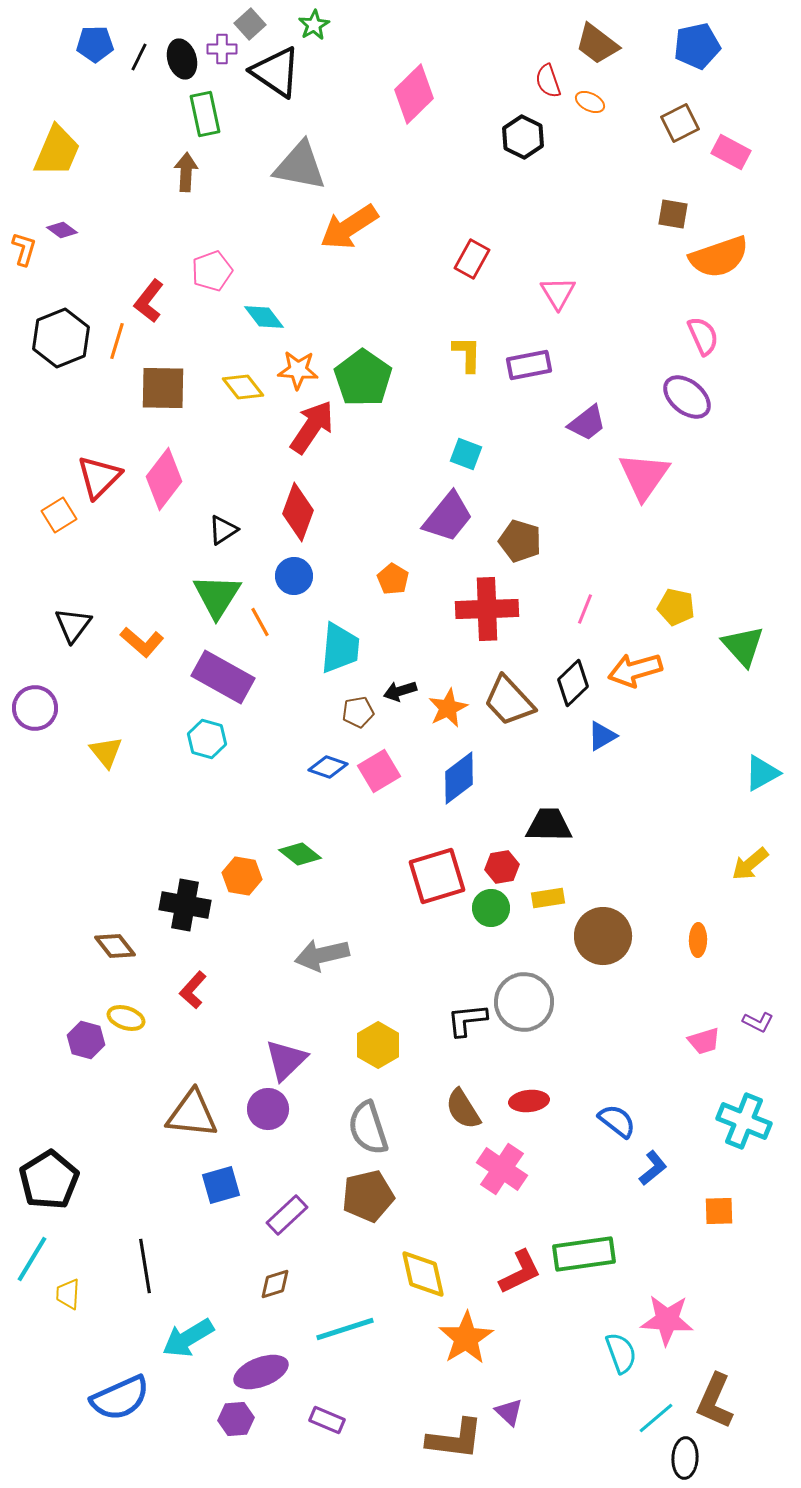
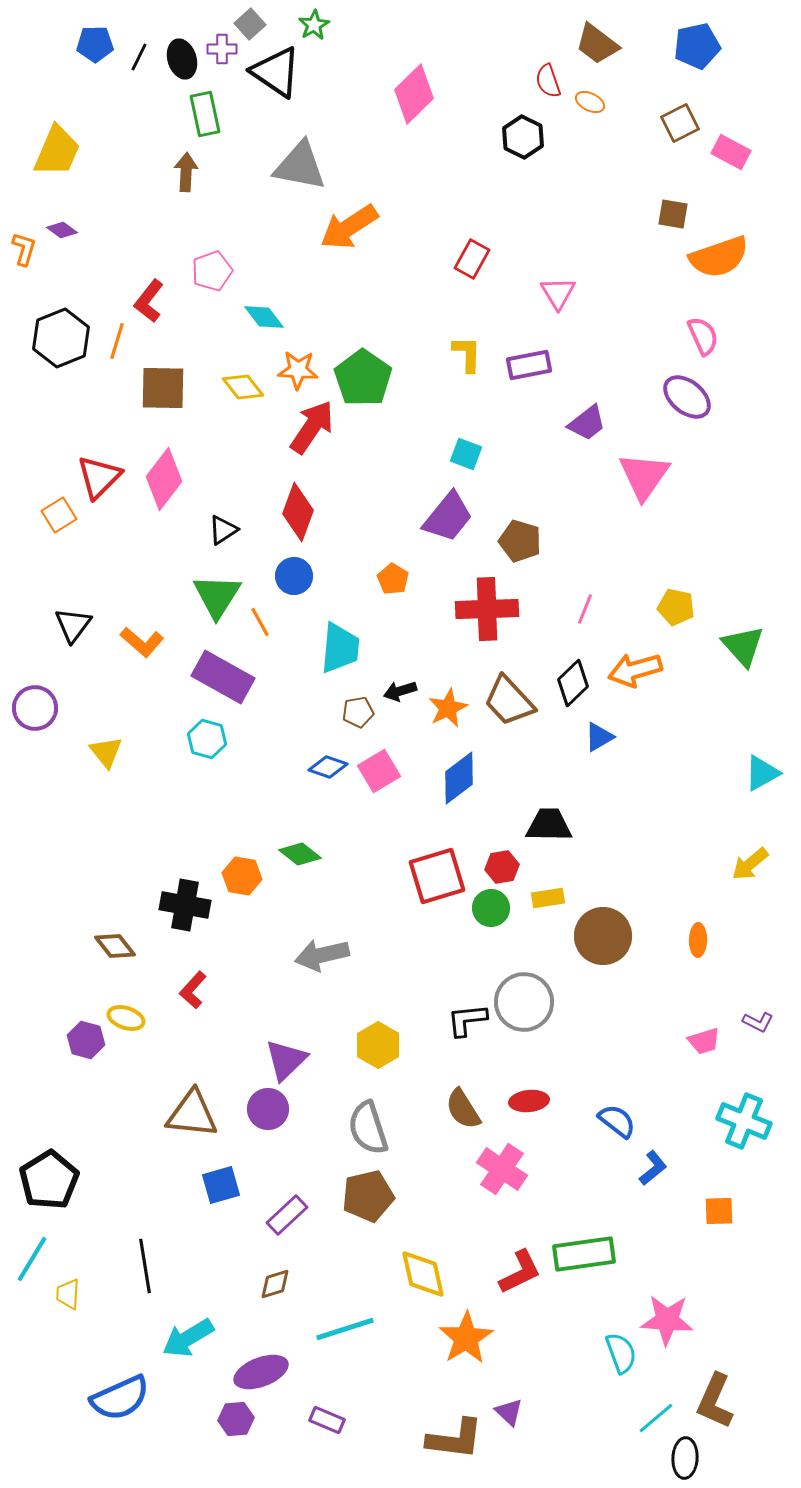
blue triangle at (602, 736): moved 3 px left, 1 px down
